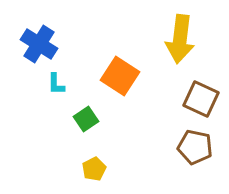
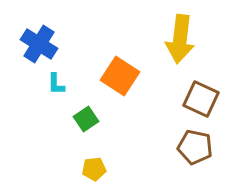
yellow pentagon: rotated 20 degrees clockwise
